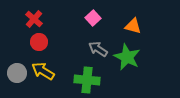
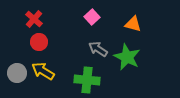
pink square: moved 1 px left, 1 px up
orange triangle: moved 2 px up
